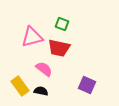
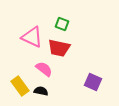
pink triangle: rotated 40 degrees clockwise
purple square: moved 6 px right, 3 px up
